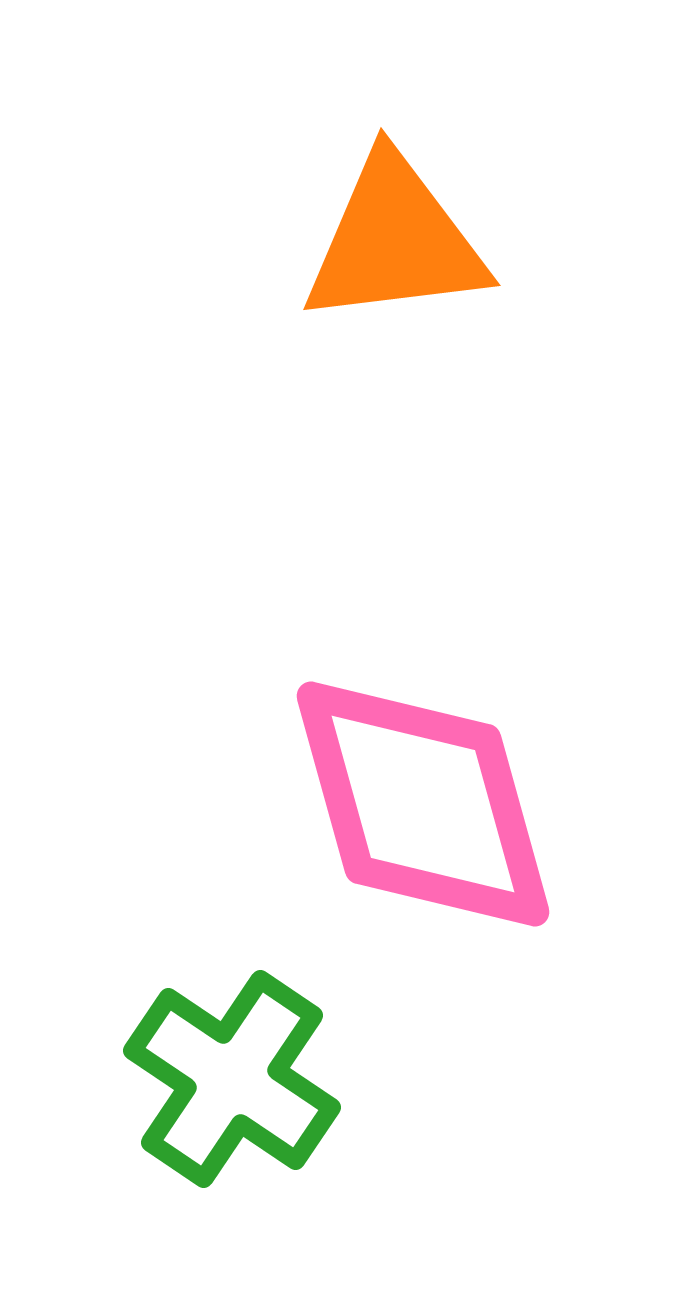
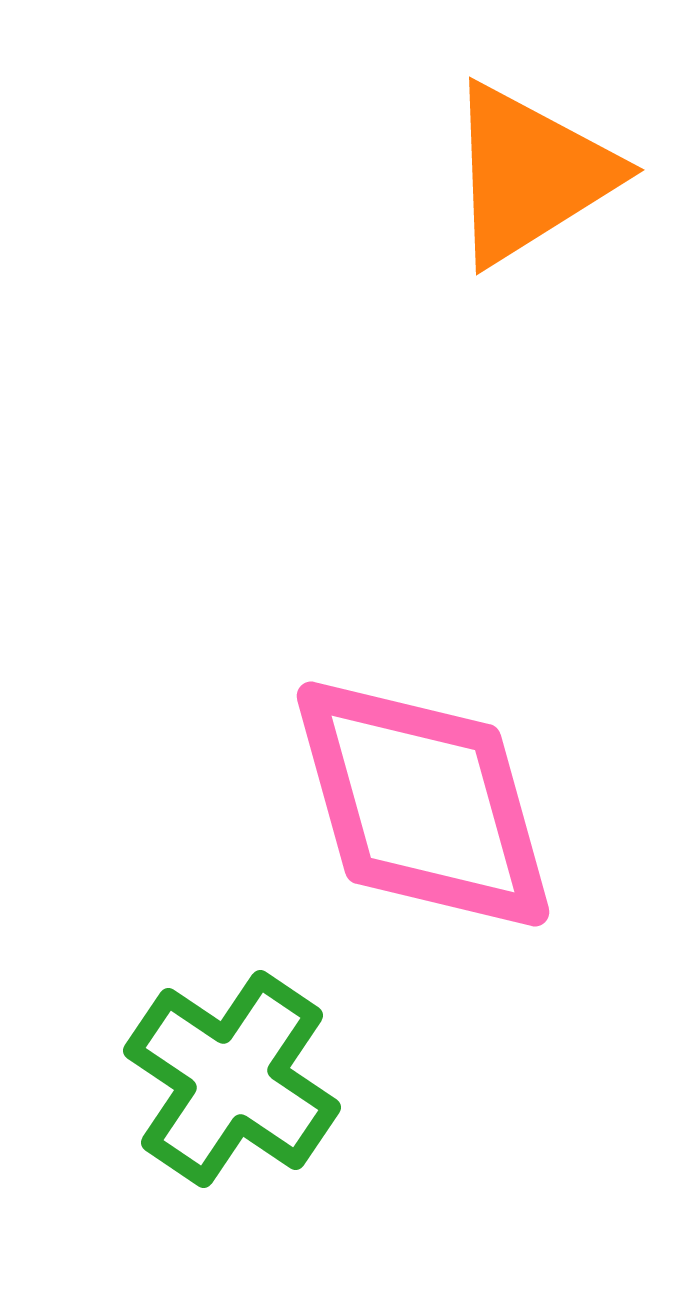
orange triangle: moved 135 px right, 67 px up; rotated 25 degrees counterclockwise
